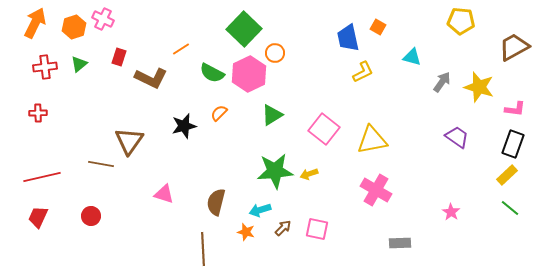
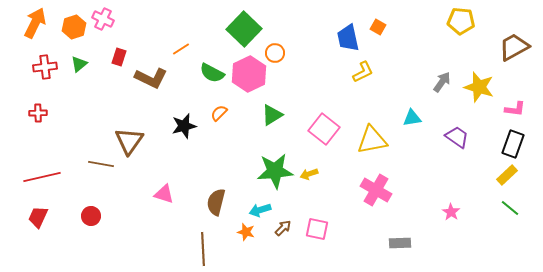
cyan triangle at (412, 57): moved 61 px down; rotated 24 degrees counterclockwise
